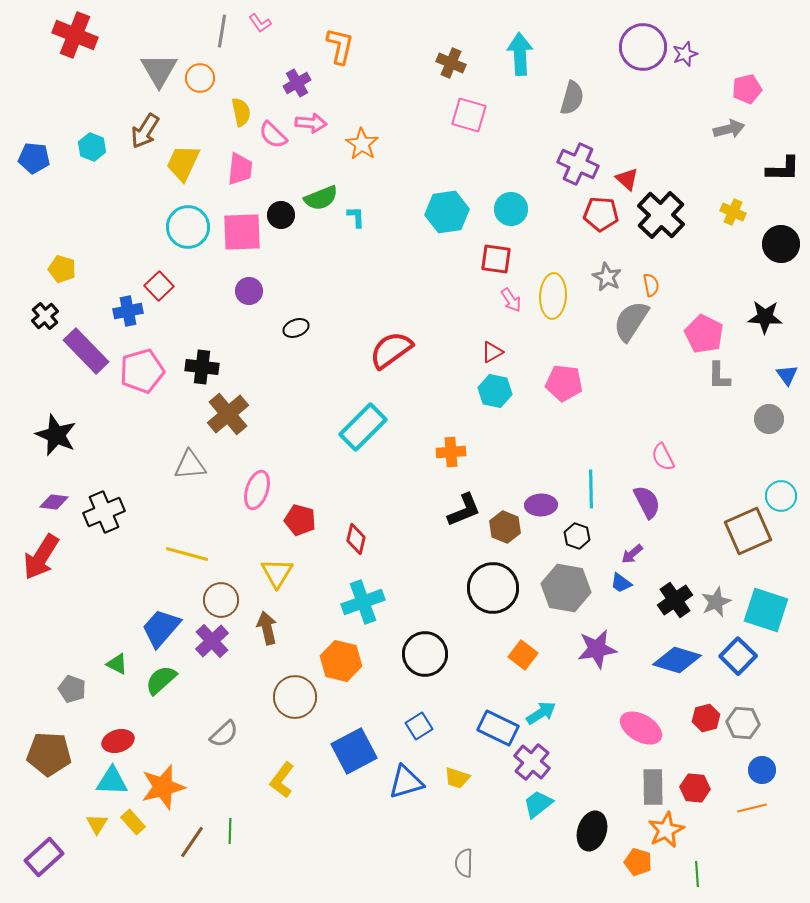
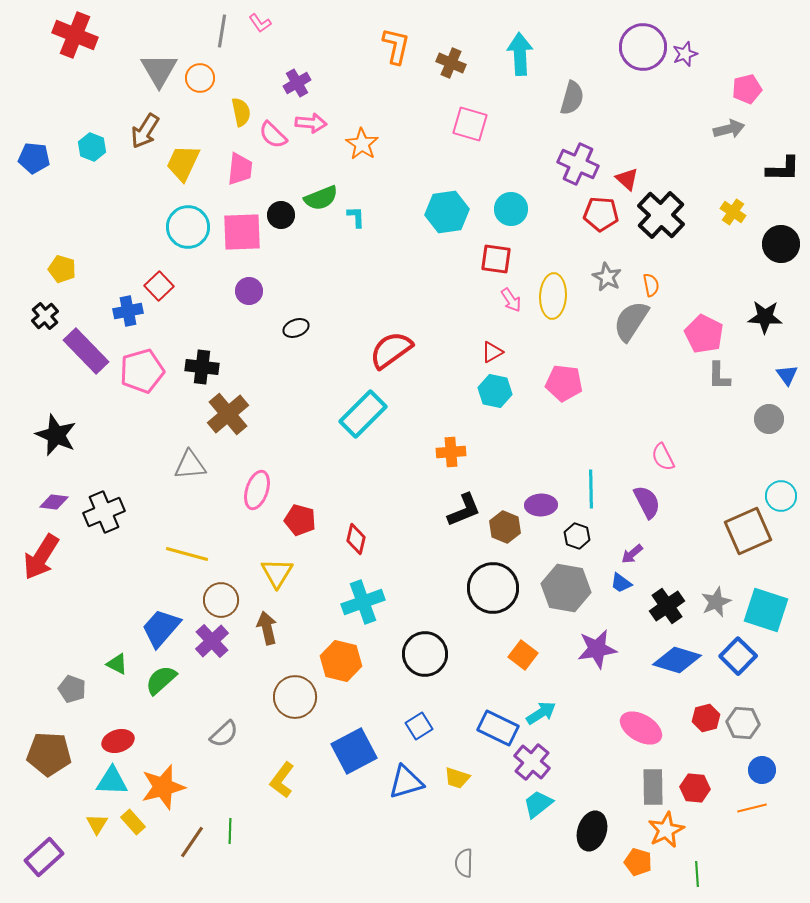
orange L-shape at (340, 46): moved 56 px right
pink square at (469, 115): moved 1 px right, 9 px down
yellow cross at (733, 212): rotated 10 degrees clockwise
cyan rectangle at (363, 427): moved 13 px up
black cross at (675, 600): moved 8 px left, 6 px down
